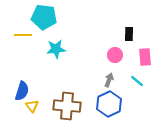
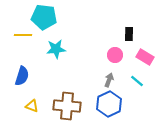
pink rectangle: rotated 54 degrees counterclockwise
blue semicircle: moved 15 px up
yellow triangle: rotated 32 degrees counterclockwise
